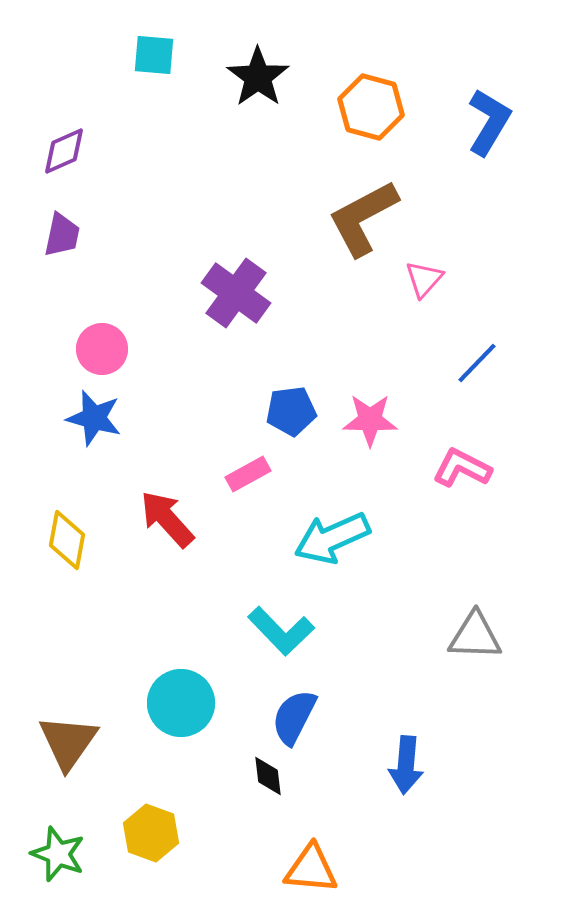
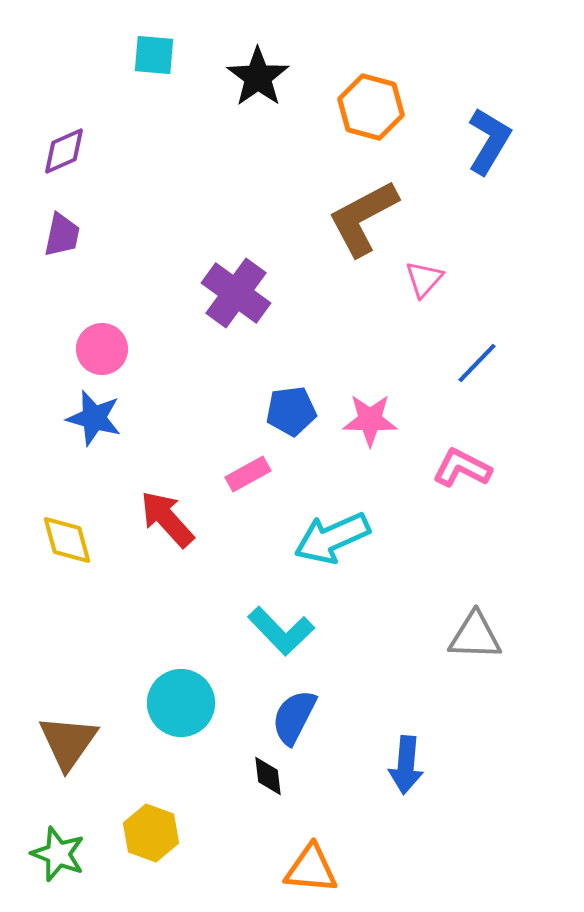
blue L-shape: moved 19 px down
yellow diamond: rotated 26 degrees counterclockwise
